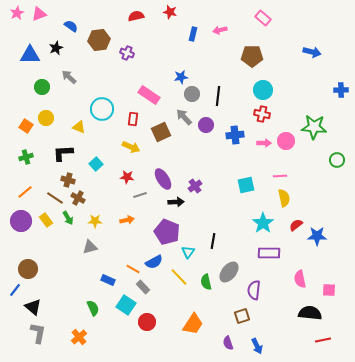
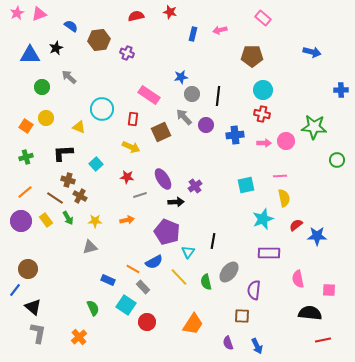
brown cross at (78, 198): moved 2 px right, 2 px up
cyan star at (263, 223): moved 4 px up; rotated 15 degrees clockwise
pink semicircle at (300, 279): moved 2 px left
brown square at (242, 316): rotated 21 degrees clockwise
